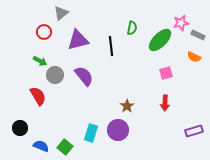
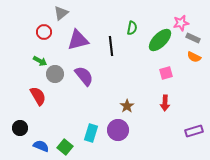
gray rectangle: moved 5 px left, 3 px down
gray circle: moved 1 px up
